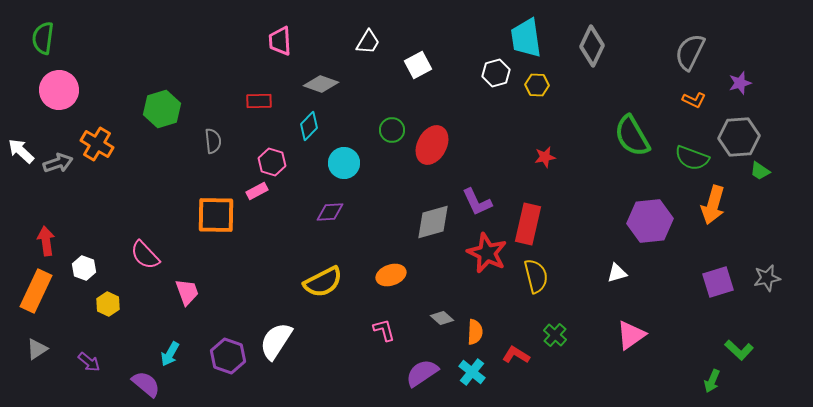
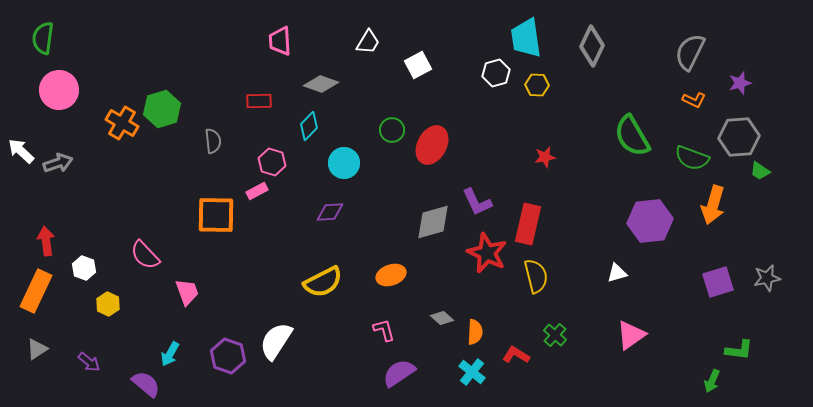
orange cross at (97, 144): moved 25 px right, 21 px up
green L-shape at (739, 350): rotated 36 degrees counterclockwise
purple semicircle at (422, 373): moved 23 px left
